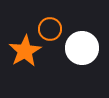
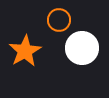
orange circle: moved 9 px right, 9 px up
